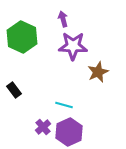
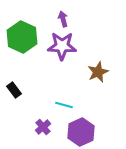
purple star: moved 11 px left
purple hexagon: moved 12 px right
